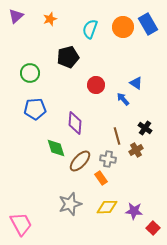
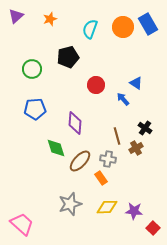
green circle: moved 2 px right, 4 px up
brown cross: moved 2 px up
pink trapezoid: moved 1 px right; rotated 20 degrees counterclockwise
